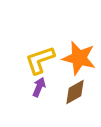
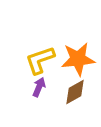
orange star: moved 1 px left, 1 px down; rotated 20 degrees counterclockwise
